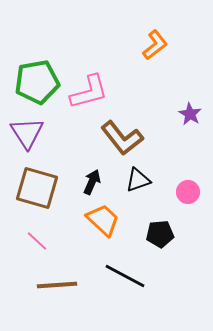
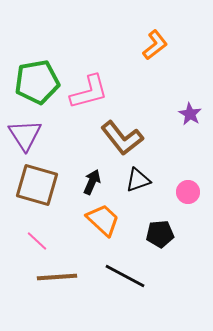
purple triangle: moved 2 px left, 2 px down
brown square: moved 3 px up
brown line: moved 8 px up
